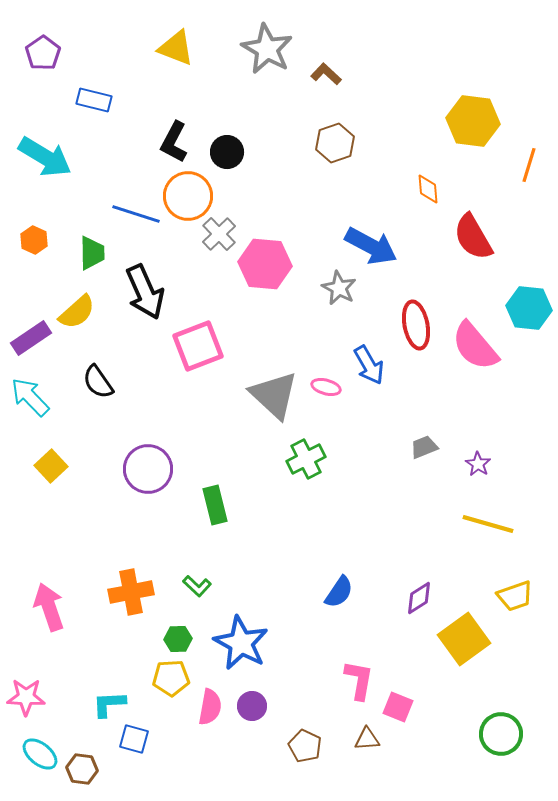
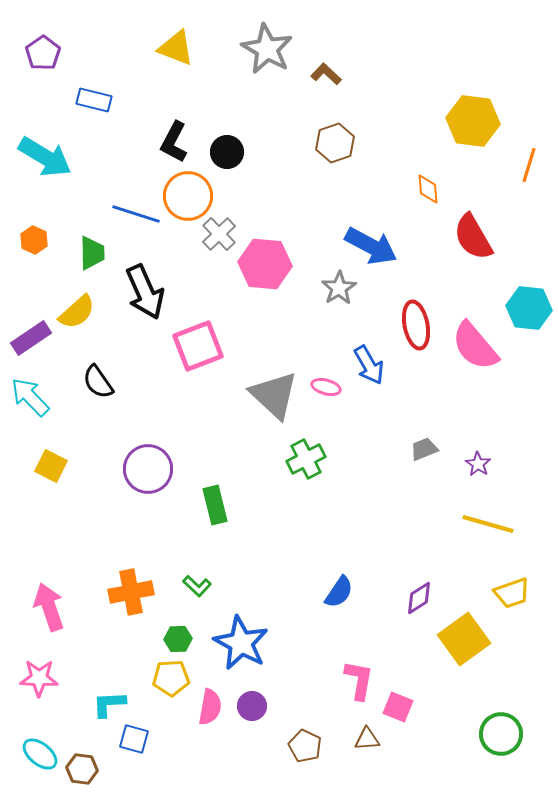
gray star at (339, 288): rotated 12 degrees clockwise
gray trapezoid at (424, 447): moved 2 px down
yellow square at (51, 466): rotated 20 degrees counterclockwise
yellow trapezoid at (515, 596): moved 3 px left, 3 px up
pink star at (26, 697): moved 13 px right, 19 px up
